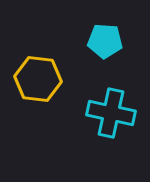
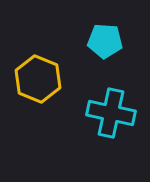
yellow hexagon: rotated 15 degrees clockwise
